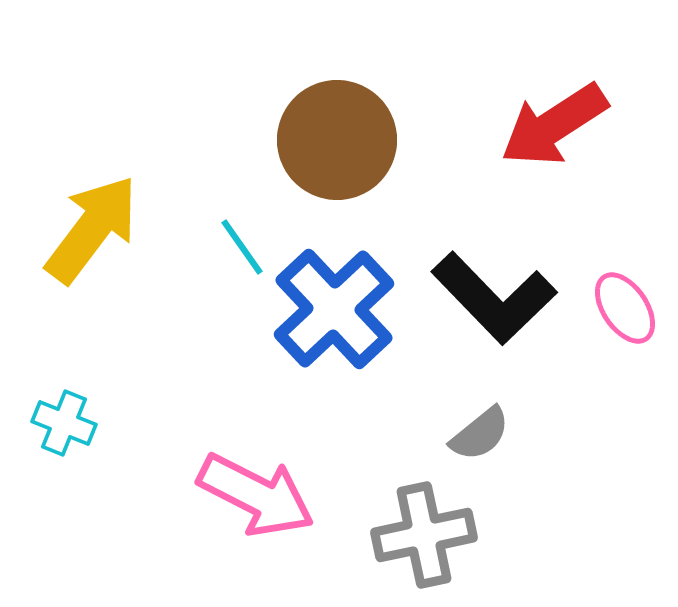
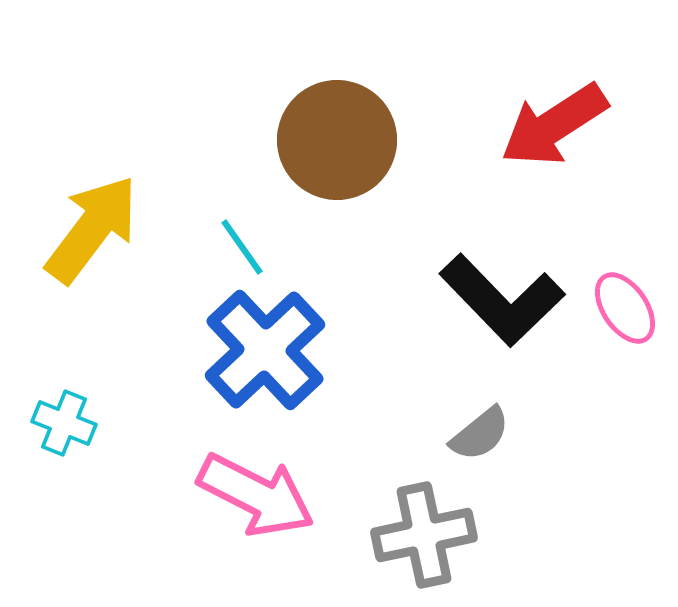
black L-shape: moved 8 px right, 2 px down
blue cross: moved 69 px left, 41 px down
